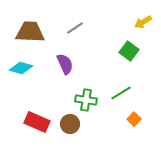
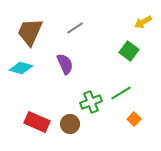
brown trapezoid: rotated 68 degrees counterclockwise
green cross: moved 5 px right, 2 px down; rotated 30 degrees counterclockwise
